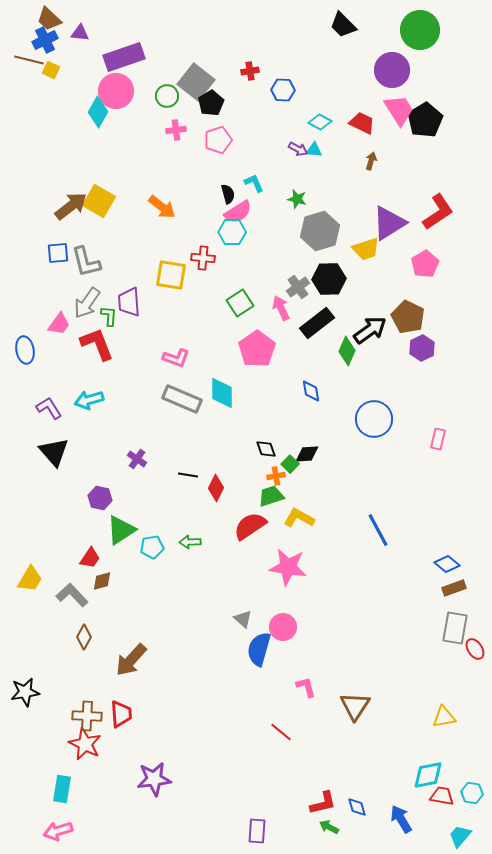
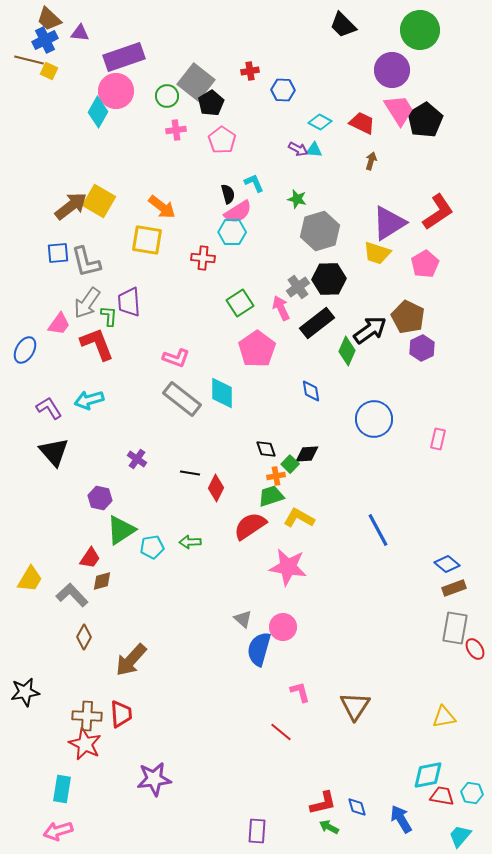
yellow square at (51, 70): moved 2 px left, 1 px down
pink pentagon at (218, 140): moved 4 px right; rotated 20 degrees counterclockwise
yellow trapezoid at (366, 249): moved 11 px right, 4 px down; rotated 36 degrees clockwise
yellow square at (171, 275): moved 24 px left, 35 px up
blue ellipse at (25, 350): rotated 40 degrees clockwise
gray rectangle at (182, 399): rotated 15 degrees clockwise
black line at (188, 475): moved 2 px right, 2 px up
pink L-shape at (306, 687): moved 6 px left, 5 px down
